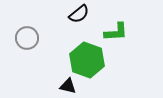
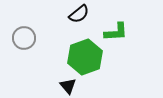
gray circle: moved 3 px left
green hexagon: moved 2 px left, 3 px up; rotated 20 degrees clockwise
black triangle: rotated 36 degrees clockwise
